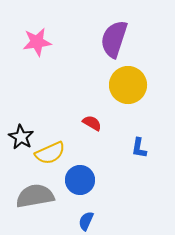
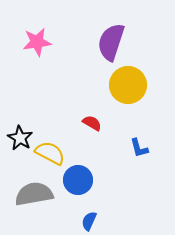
purple semicircle: moved 3 px left, 3 px down
black star: moved 1 px left, 1 px down
blue L-shape: rotated 25 degrees counterclockwise
yellow semicircle: rotated 128 degrees counterclockwise
blue circle: moved 2 px left
gray semicircle: moved 1 px left, 2 px up
blue semicircle: moved 3 px right
